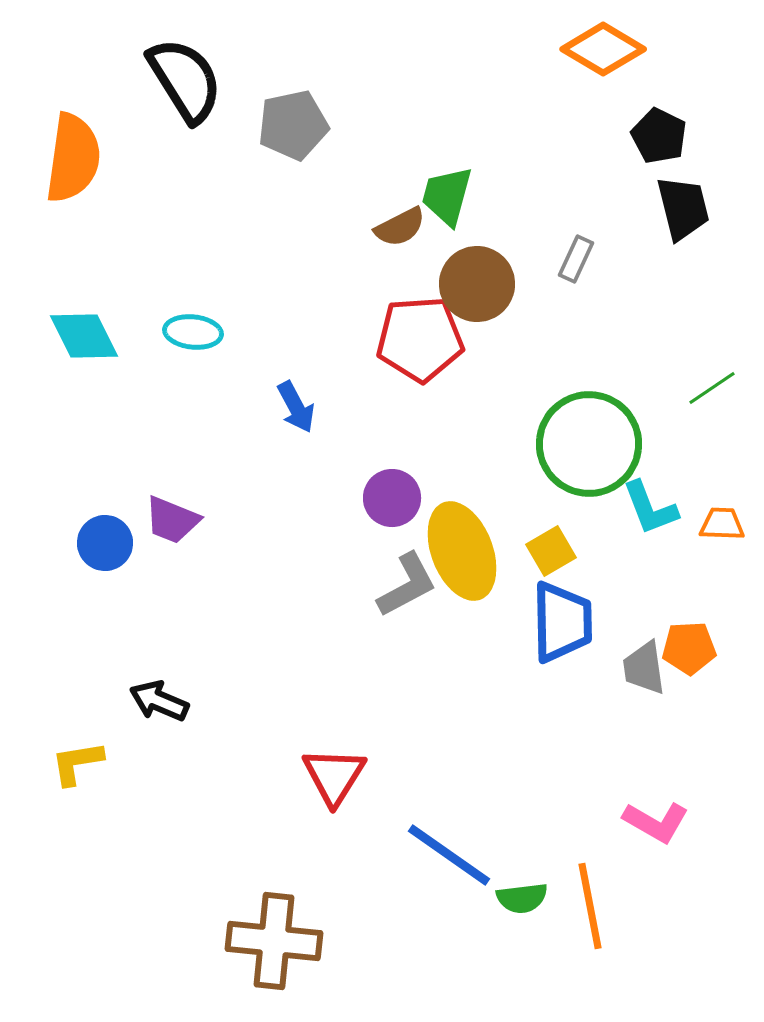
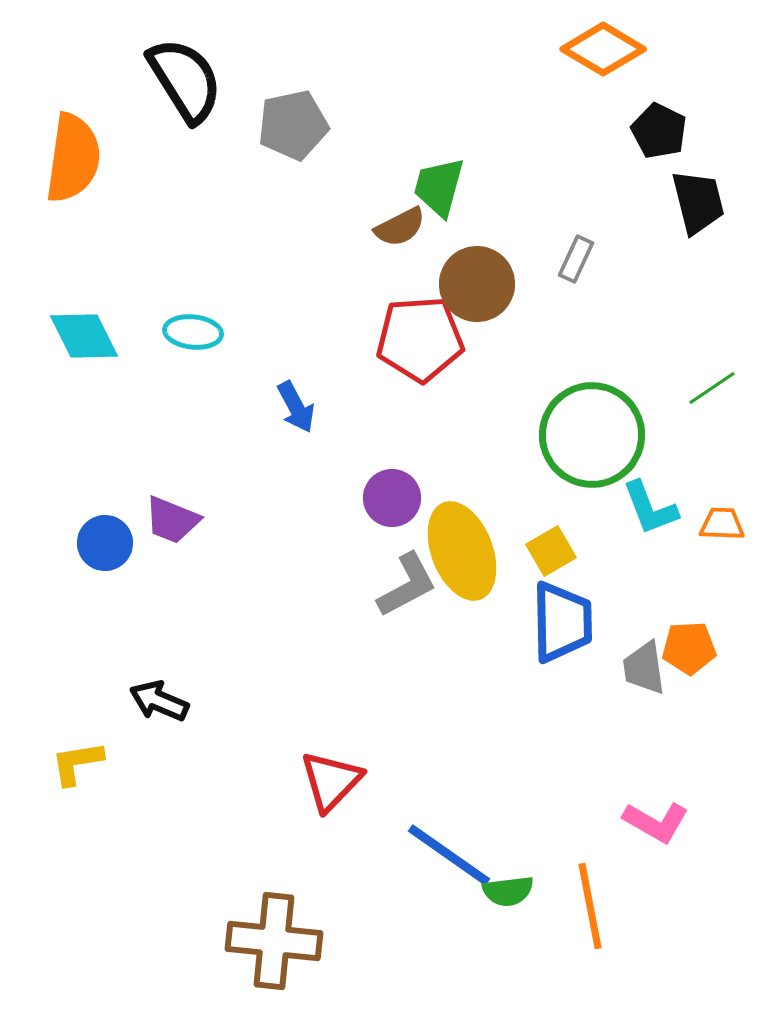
black pentagon: moved 5 px up
green trapezoid: moved 8 px left, 9 px up
black trapezoid: moved 15 px right, 6 px up
green circle: moved 3 px right, 9 px up
red triangle: moved 3 px left, 5 px down; rotated 12 degrees clockwise
green semicircle: moved 14 px left, 7 px up
